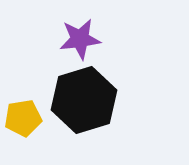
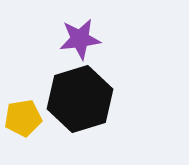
black hexagon: moved 4 px left, 1 px up
